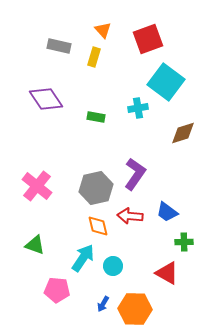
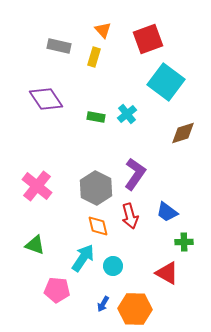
cyan cross: moved 11 px left, 6 px down; rotated 30 degrees counterclockwise
gray hexagon: rotated 20 degrees counterclockwise
red arrow: rotated 110 degrees counterclockwise
